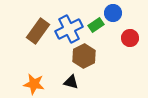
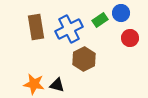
blue circle: moved 8 px right
green rectangle: moved 4 px right, 5 px up
brown rectangle: moved 2 px left, 4 px up; rotated 45 degrees counterclockwise
brown hexagon: moved 3 px down
black triangle: moved 14 px left, 3 px down
